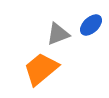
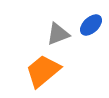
orange trapezoid: moved 2 px right, 2 px down
